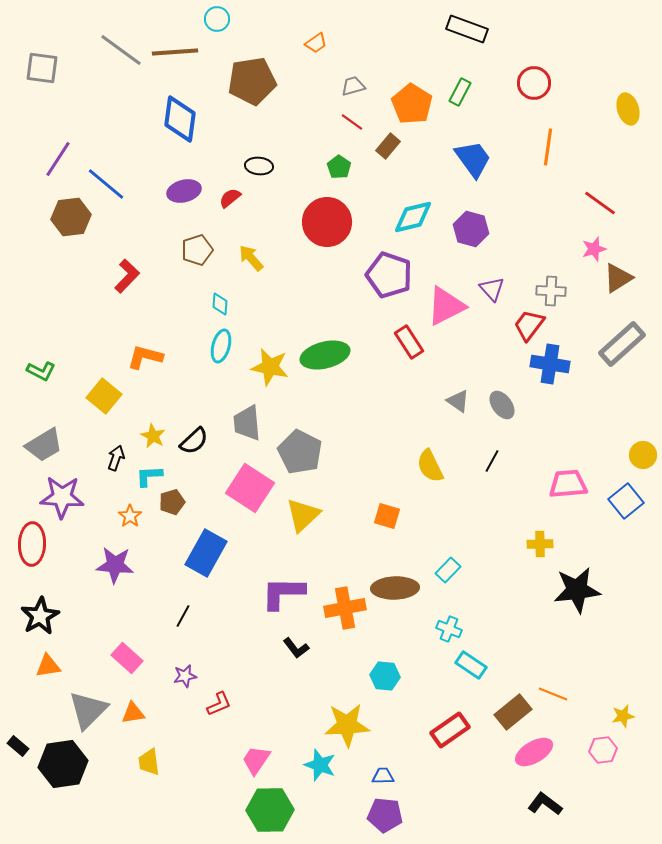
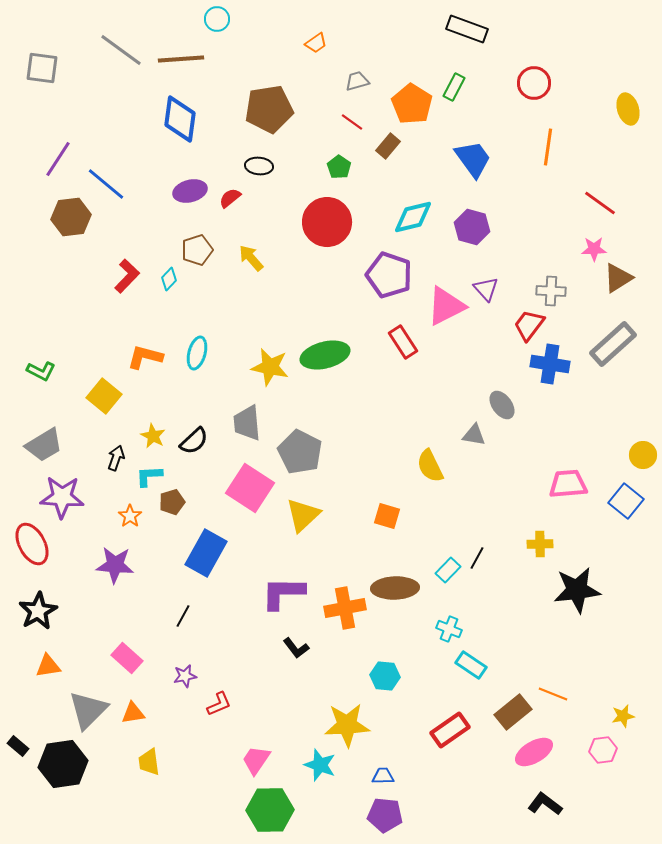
brown line at (175, 52): moved 6 px right, 7 px down
brown pentagon at (252, 81): moved 17 px right, 28 px down
gray trapezoid at (353, 86): moved 4 px right, 5 px up
green rectangle at (460, 92): moved 6 px left, 5 px up
purple ellipse at (184, 191): moved 6 px right
purple hexagon at (471, 229): moved 1 px right, 2 px up
pink star at (594, 249): rotated 15 degrees clockwise
purple triangle at (492, 289): moved 6 px left
cyan diamond at (220, 304): moved 51 px left, 25 px up; rotated 40 degrees clockwise
red rectangle at (409, 342): moved 6 px left
gray rectangle at (622, 344): moved 9 px left
cyan ellipse at (221, 346): moved 24 px left, 7 px down
gray triangle at (458, 401): moved 16 px right, 34 px down; rotated 25 degrees counterclockwise
black line at (492, 461): moved 15 px left, 97 px down
blue square at (626, 501): rotated 12 degrees counterclockwise
red ellipse at (32, 544): rotated 30 degrees counterclockwise
black star at (40, 616): moved 2 px left, 5 px up
